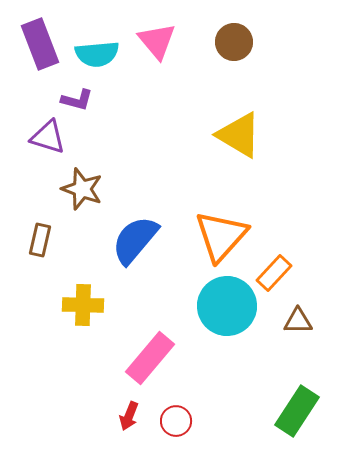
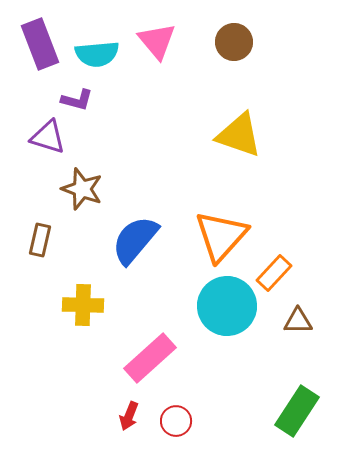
yellow triangle: rotated 12 degrees counterclockwise
pink rectangle: rotated 8 degrees clockwise
